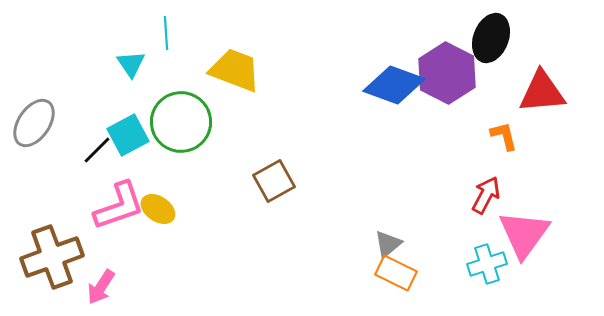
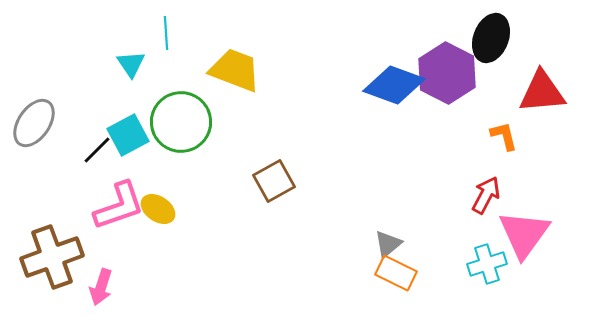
pink arrow: rotated 15 degrees counterclockwise
